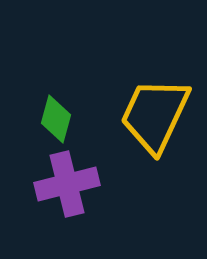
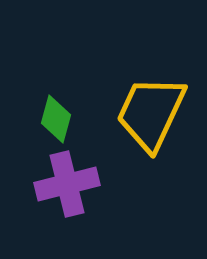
yellow trapezoid: moved 4 px left, 2 px up
